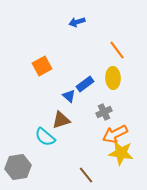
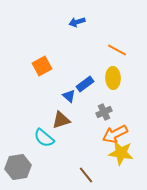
orange line: rotated 24 degrees counterclockwise
cyan semicircle: moved 1 px left, 1 px down
